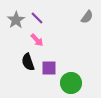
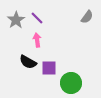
pink arrow: rotated 144 degrees counterclockwise
black semicircle: rotated 42 degrees counterclockwise
